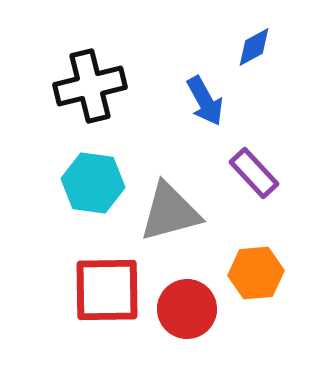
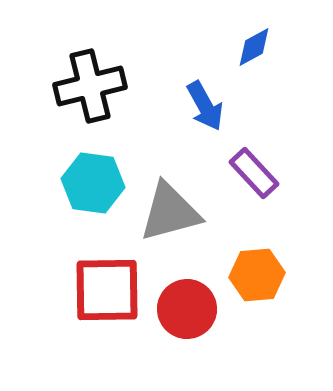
blue arrow: moved 5 px down
orange hexagon: moved 1 px right, 2 px down
